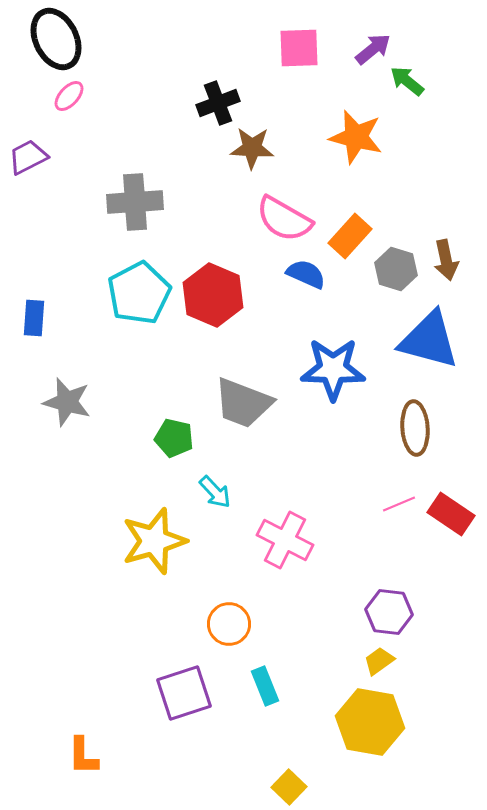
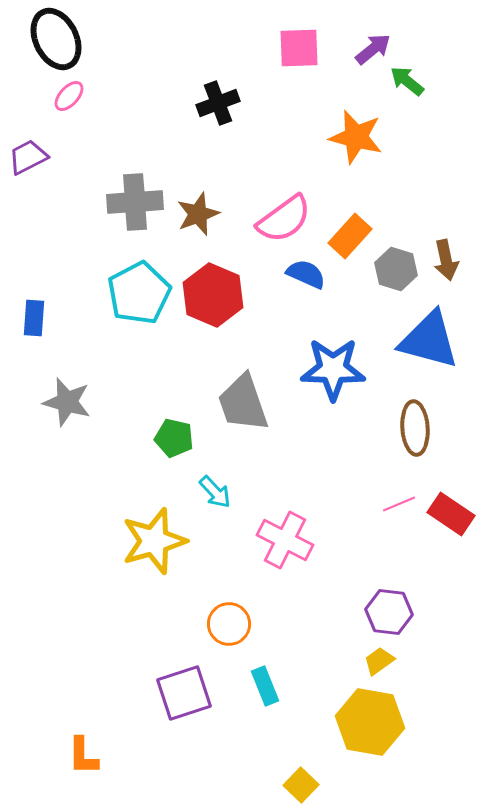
brown star: moved 54 px left, 66 px down; rotated 24 degrees counterclockwise
pink semicircle: rotated 66 degrees counterclockwise
gray trapezoid: rotated 50 degrees clockwise
yellow square: moved 12 px right, 2 px up
